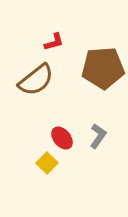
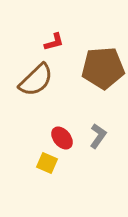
brown semicircle: rotated 6 degrees counterclockwise
yellow square: rotated 20 degrees counterclockwise
